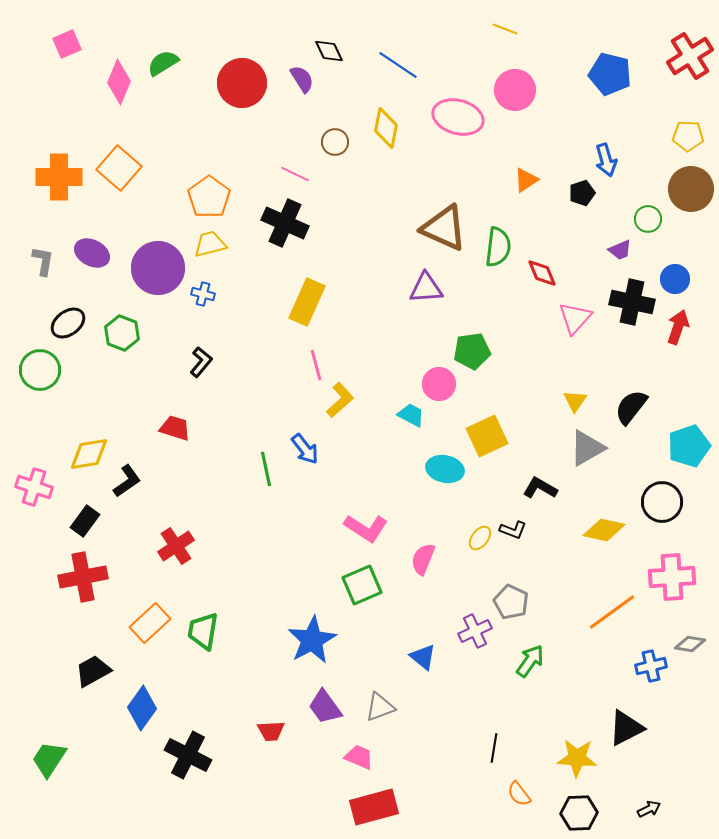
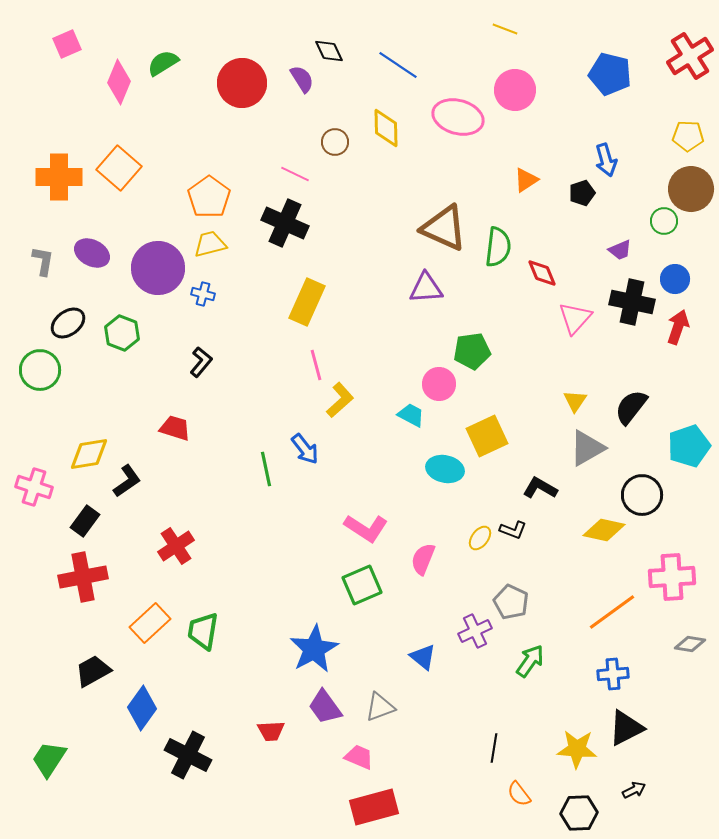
yellow diamond at (386, 128): rotated 12 degrees counterclockwise
green circle at (648, 219): moved 16 px right, 2 px down
black circle at (662, 502): moved 20 px left, 7 px up
blue star at (312, 640): moved 2 px right, 9 px down
blue cross at (651, 666): moved 38 px left, 8 px down; rotated 8 degrees clockwise
yellow star at (577, 758): moved 9 px up
black arrow at (649, 809): moved 15 px left, 19 px up
